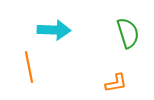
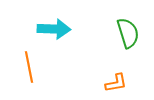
cyan arrow: moved 1 px up
